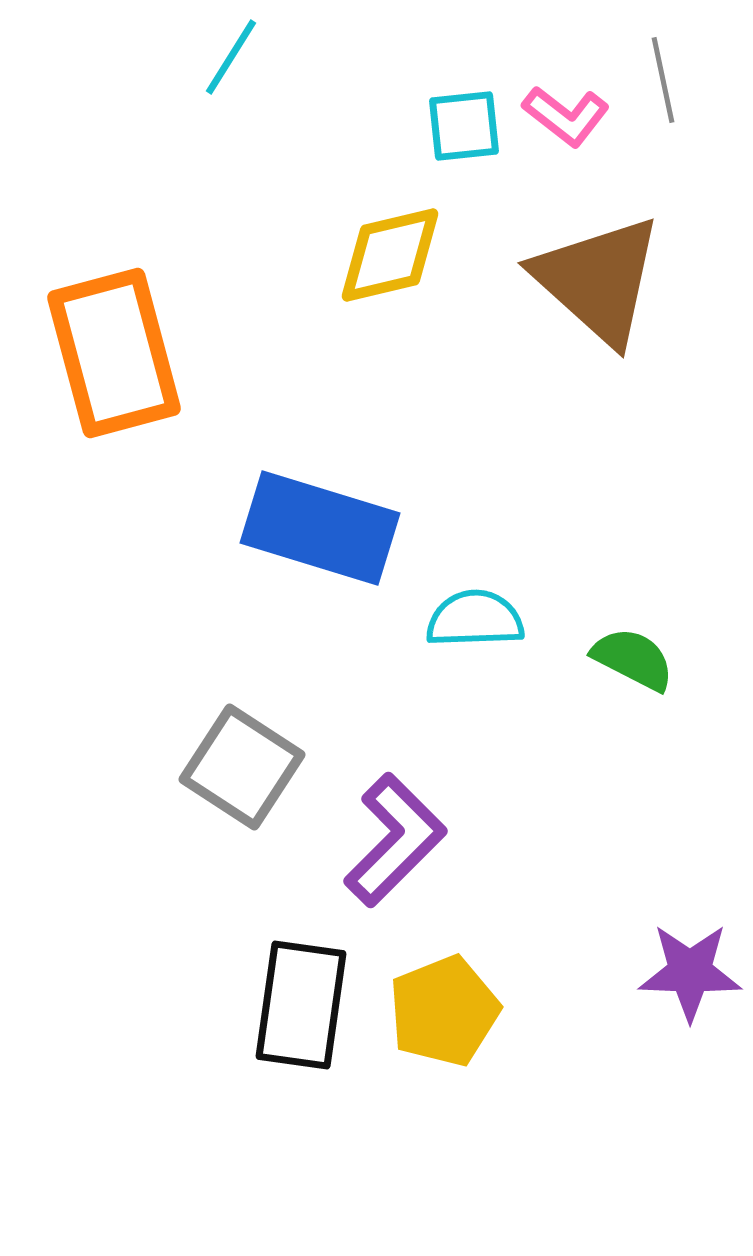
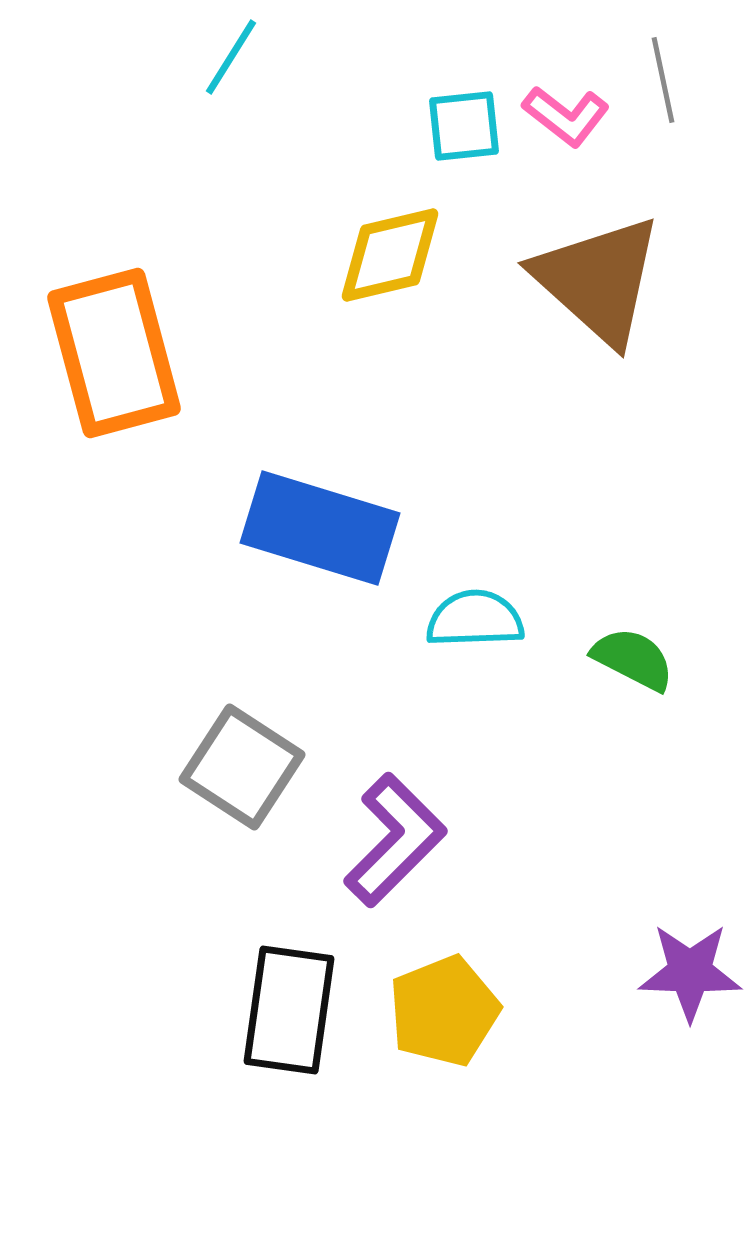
black rectangle: moved 12 px left, 5 px down
